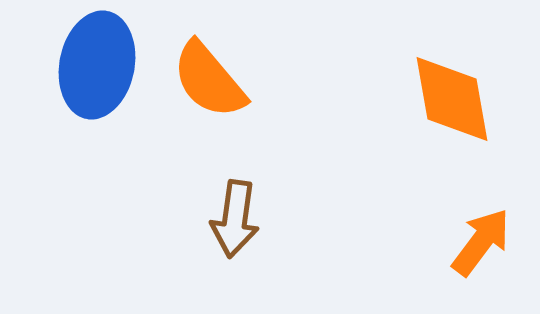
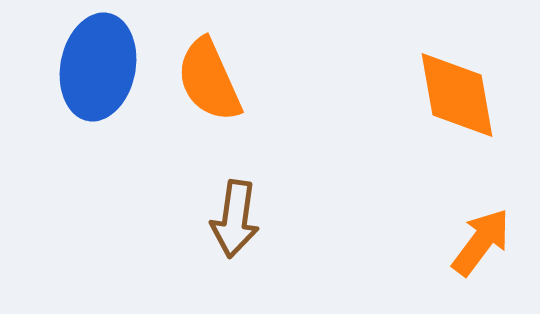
blue ellipse: moved 1 px right, 2 px down
orange semicircle: rotated 16 degrees clockwise
orange diamond: moved 5 px right, 4 px up
